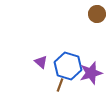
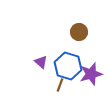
brown circle: moved 18 px left, 18 px down
purple star: moved 1 px down
